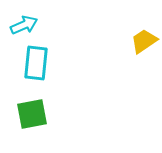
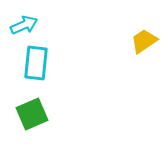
green square: rotated 12 degrees counterclockwise
